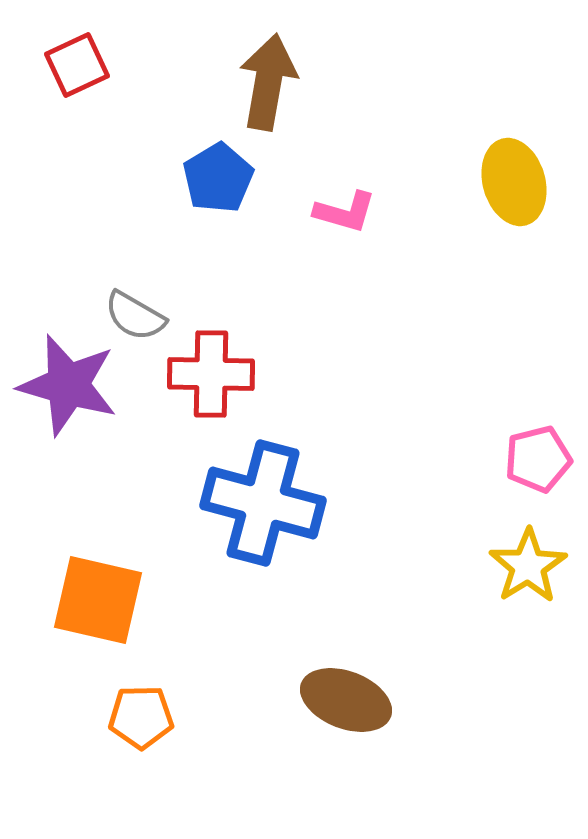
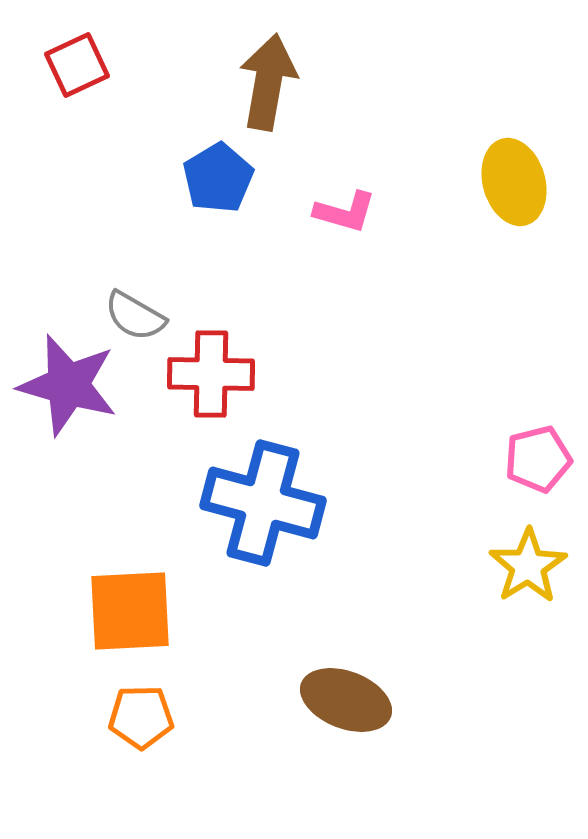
orange square: moved 32 px right, 11 px down; rotated 16 degrees counterclockwise
